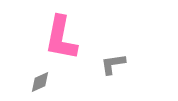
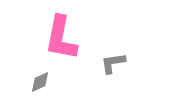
gray L-shape: moved 1 px up
